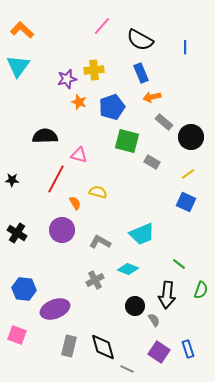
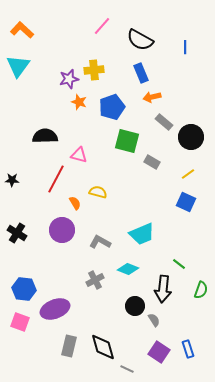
purple star at (67, 79): moved 2 px right
black arrow at (167, 295): moved 4 px left, 6 px up
pink square at (17, 335): moved 3 px right, 13 px up
